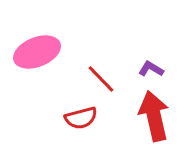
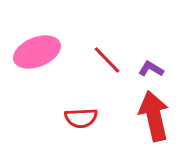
red line: moved 6 px right, 19 px up
red semicircle: rotated 12 degrees clockwise
